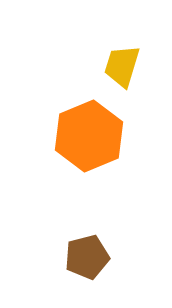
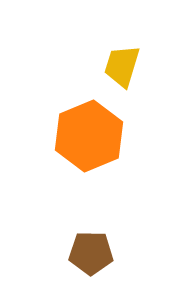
brown pentagon: moved 4 px right, 4 px up; rotated 15 degrees clockwise
